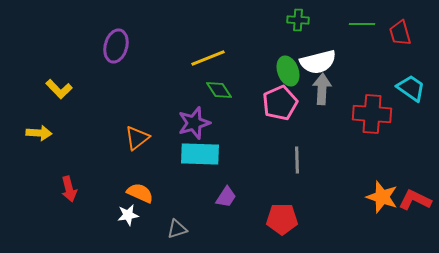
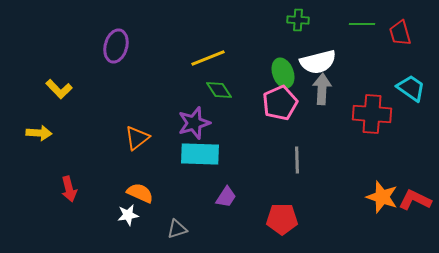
green ellipse: moved 5 px left, 2 px down
